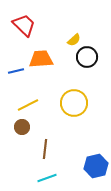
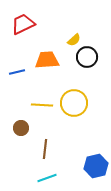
red trapezoid: moved 1 px left, 1 px up; rotated 70 degrees counterclockwise
orange trapezoid: moved 6 px right, 1 px down
blue line: moved 1 px right, 1 px down
yellow line: moved 14 px right; rotated 30 degrees clockwise
brown circle: moved 1 px left, 1 px down
